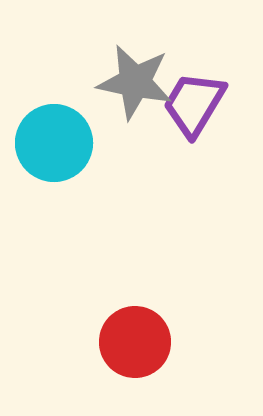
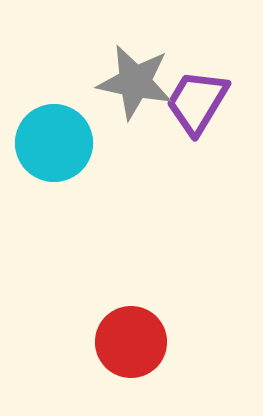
purple trapezoid: moved 3 px right, 2 px up
red circle: moved 4 px left
